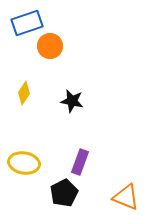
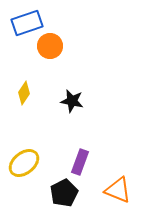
yellow ellipse: rotated 48 degrees counterclockwise
orange triangle: moved 8 px left, 7 px up
